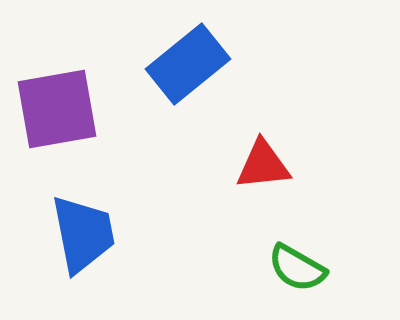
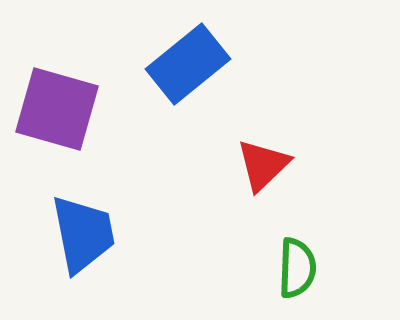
purple square: rotated 26 degrees clockwise
red triangle: rotated 38 degrees counterclockwise
green semicircle: rotated 118 degrees counterclockwise
